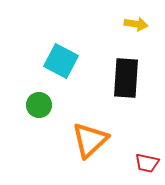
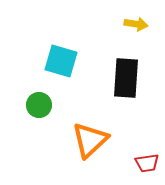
cyan square: rotated 12 degrees counterclockwise
red trapezoid: rotated 20 degrees counterclockwise
